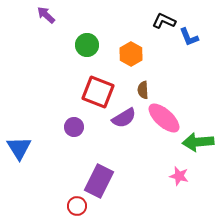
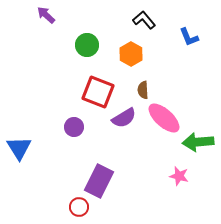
black L-shape: moved 20 px left, 1 px up; rotated 25 degrees clockwise
red circle: moved 2 px right, 1 px down
